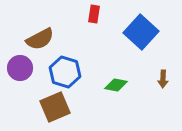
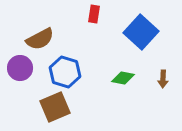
green diamond: moved 7 px right, 7 px up
